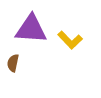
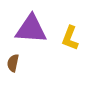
yellow L-shape: moved 2 px up; rotated 65 degrees clockwise
